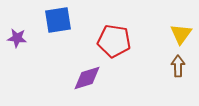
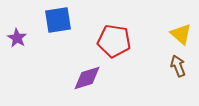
yellow triangle: rotated 25 degrees counterclockwise
purple star: rotated 24 degrees clockwise
brown arrow: rotated 20 degrees counterclockwise
